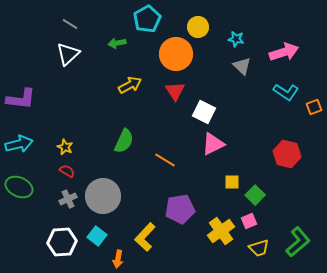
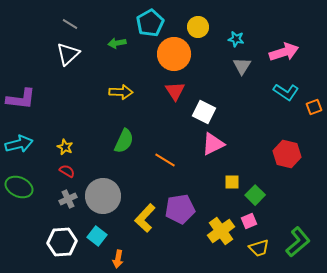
cyan pentagon: moved 3 px right, 4 px down
orange circle: moved 2 px left
gray triangle: rotated 18 degrees clockwise
yellow arrow: moved 9 px left, 7 px down; rotated 30 degrees clockwise
yellow L-shape: moved 19 px up
